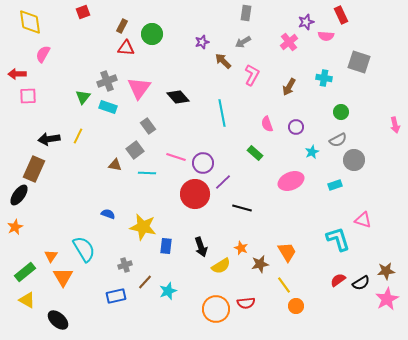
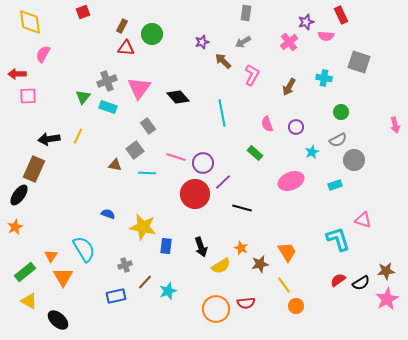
yellow triangle at (27, 300): moved 2 px right, 1 px down
